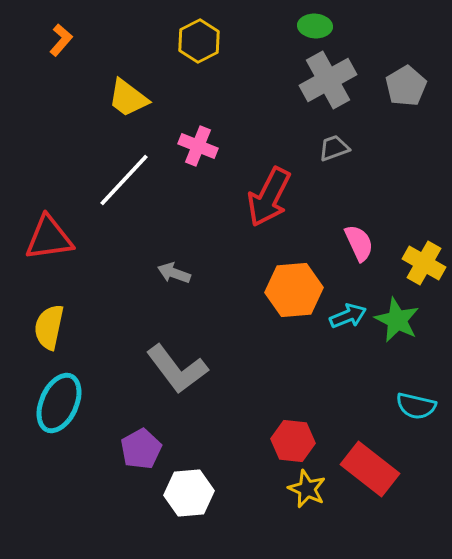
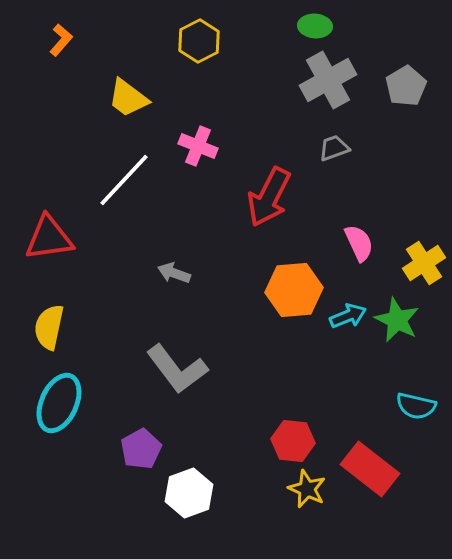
yellow cross: rotated 27 degrees clockwise
white hexagon: rotated 15 degrees counterclockwise
